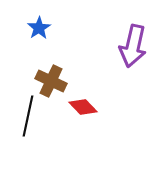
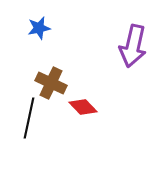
blue star: rotated 20 degrees clockwise
brown cross: moved 2 px down
black line: moved 1 px right, 2 px down
